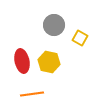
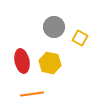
gray circle: moved 2 px down
yellow hexagon: moved 1 px right, 1 px down
